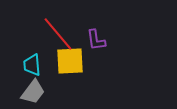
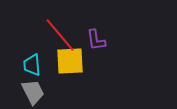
red line: moved 2 px right, 1 px down
gray trapezoid: rotated 64 degrees counterclockwise
